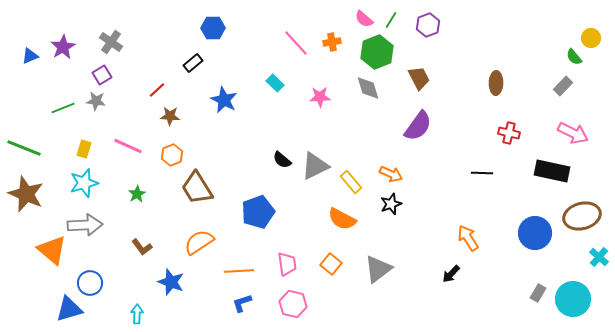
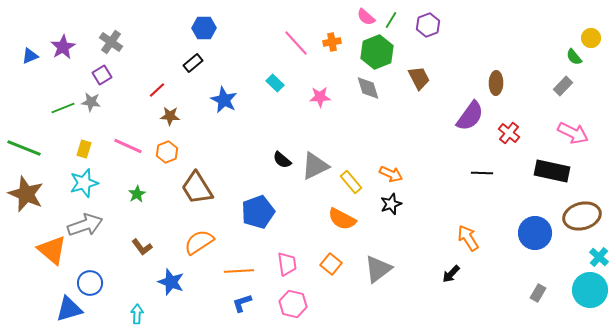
pink semicircle at (364, 19): moved 2 px right, 2 px up
blue hexagon at (213, 28): moved 9 px left
gray star at (96, 101): moved 5 px left, 1 px down
purple semicircle at (418, 126): moved 52 px right, 10 px up
red cross at (509, 133): rotated 25 degrees clockwise
orange hexagon at (172, 155): moved 5 px left, 3 px up
gray arrow at (85, 225): rotated 16 degrees counterclockwise
cyan circle at (573, 299): moved 17 px right, 9 px up
